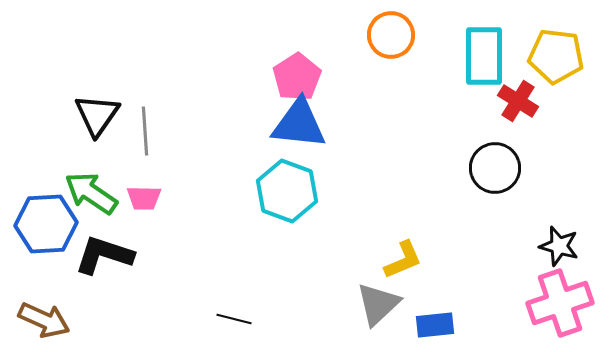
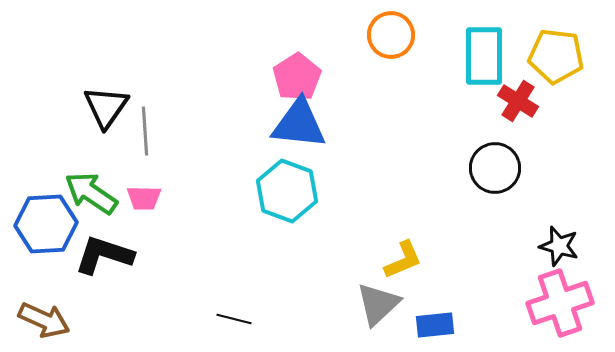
black triangle: moved 9 px right, 8 px up
